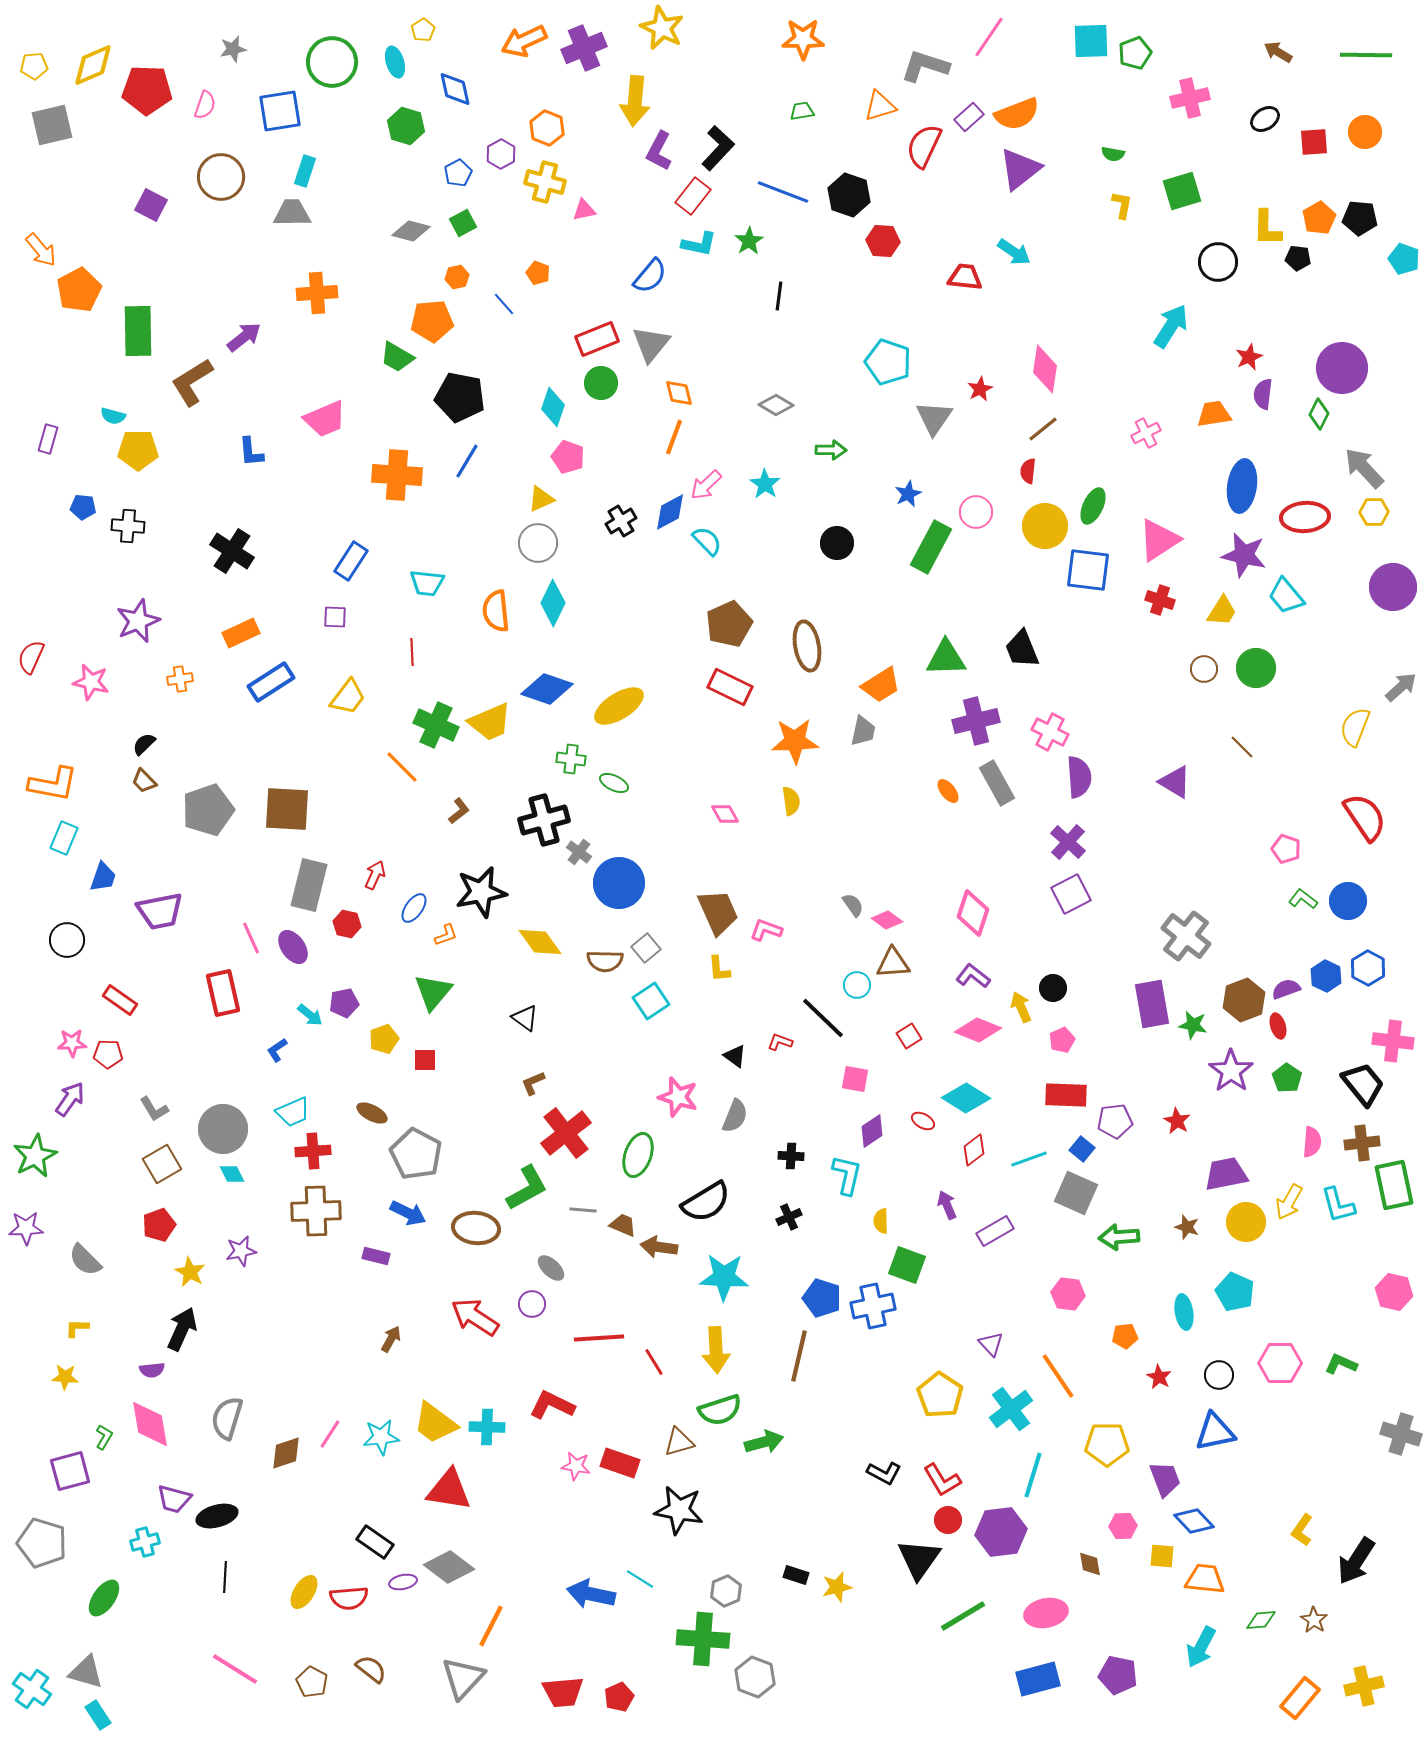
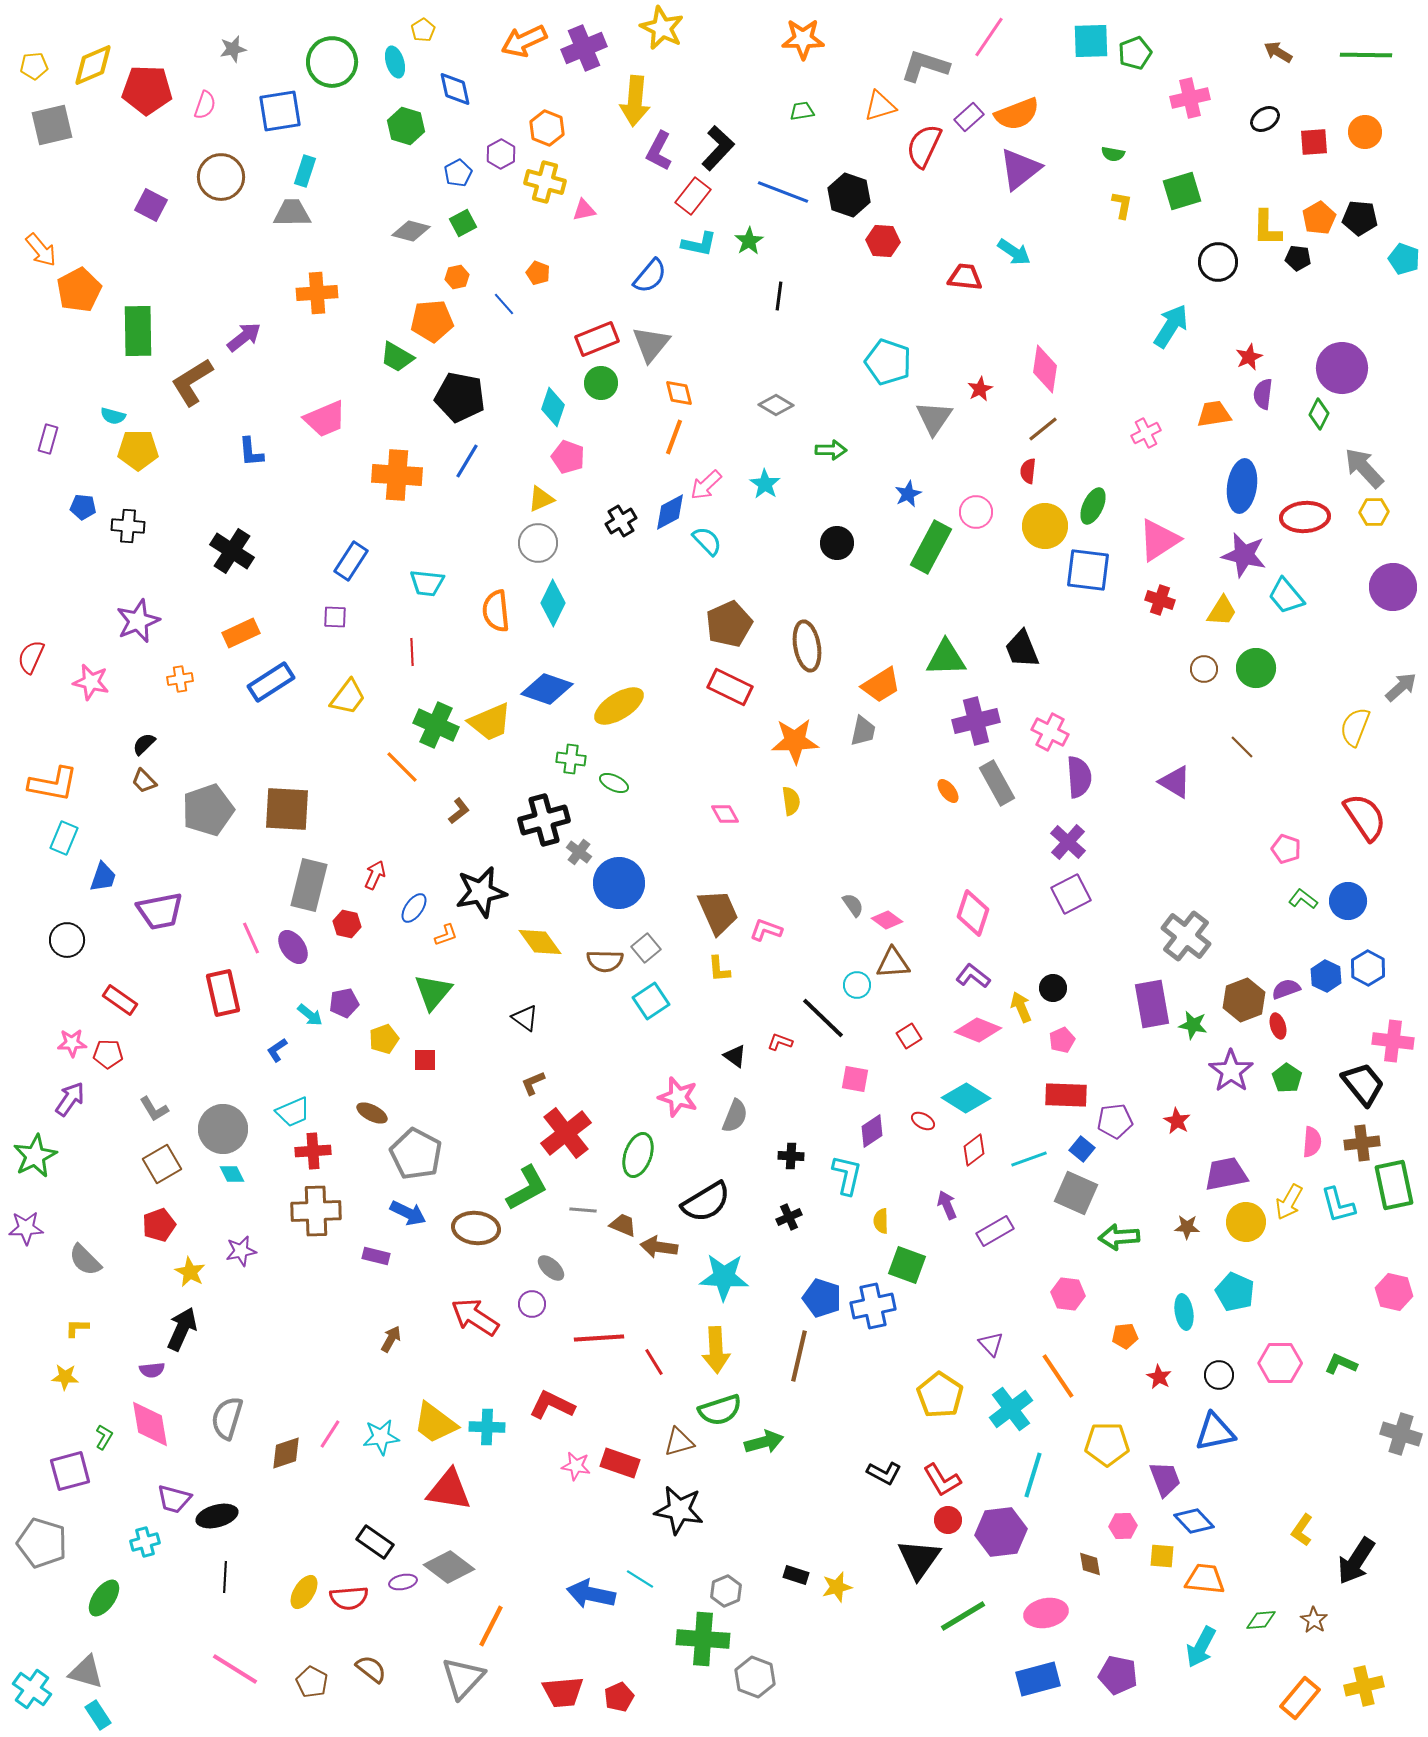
brown star at (1187, 1227): rotated 15 degrees counterclockwise
